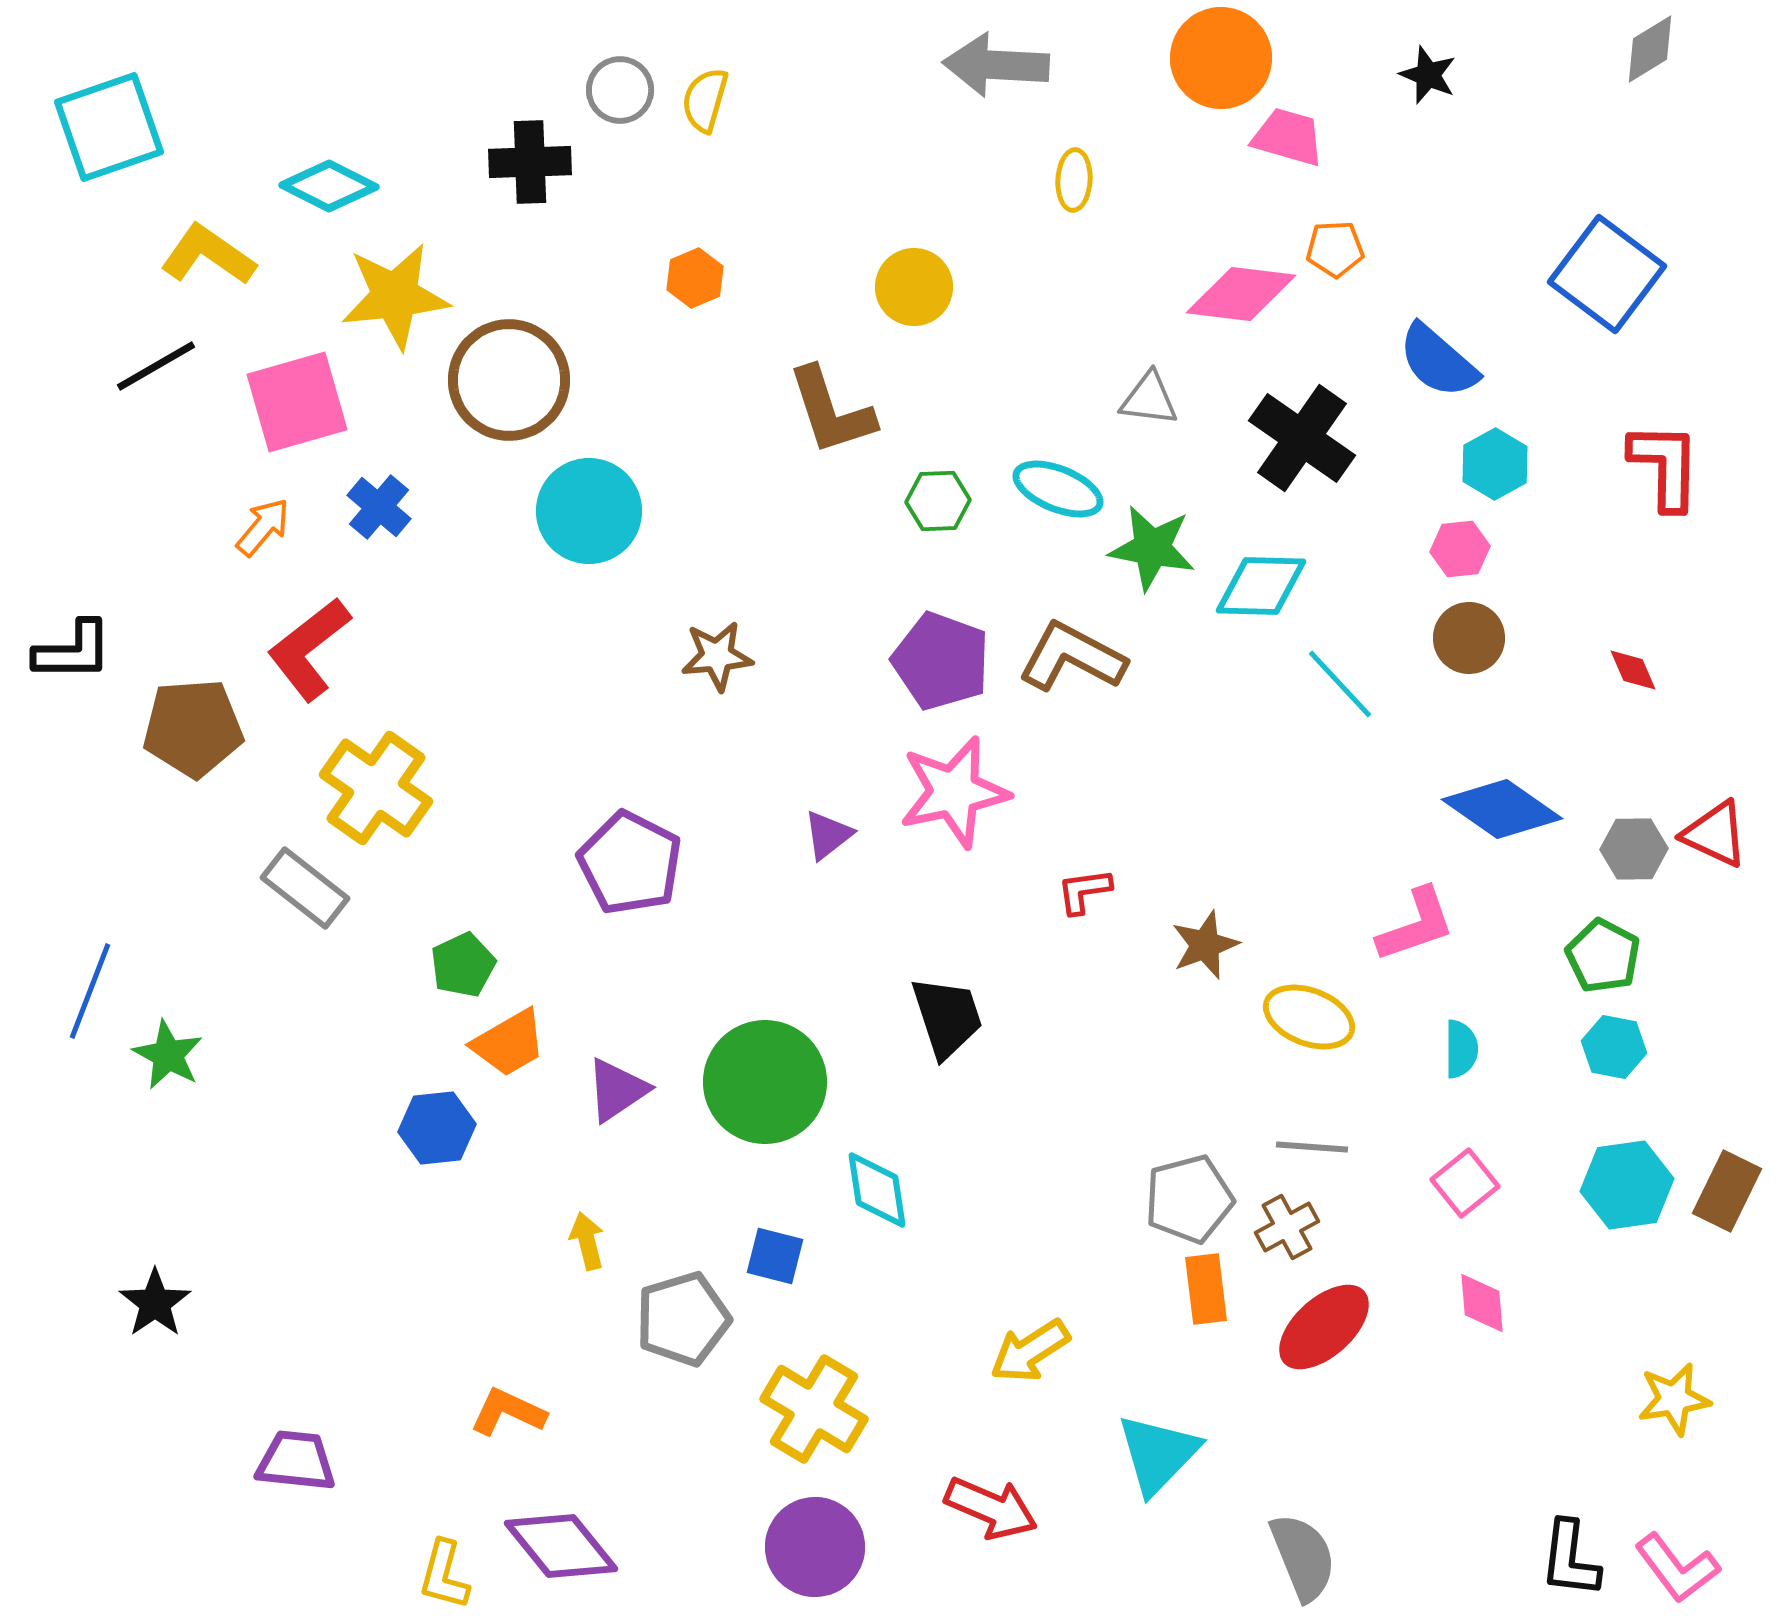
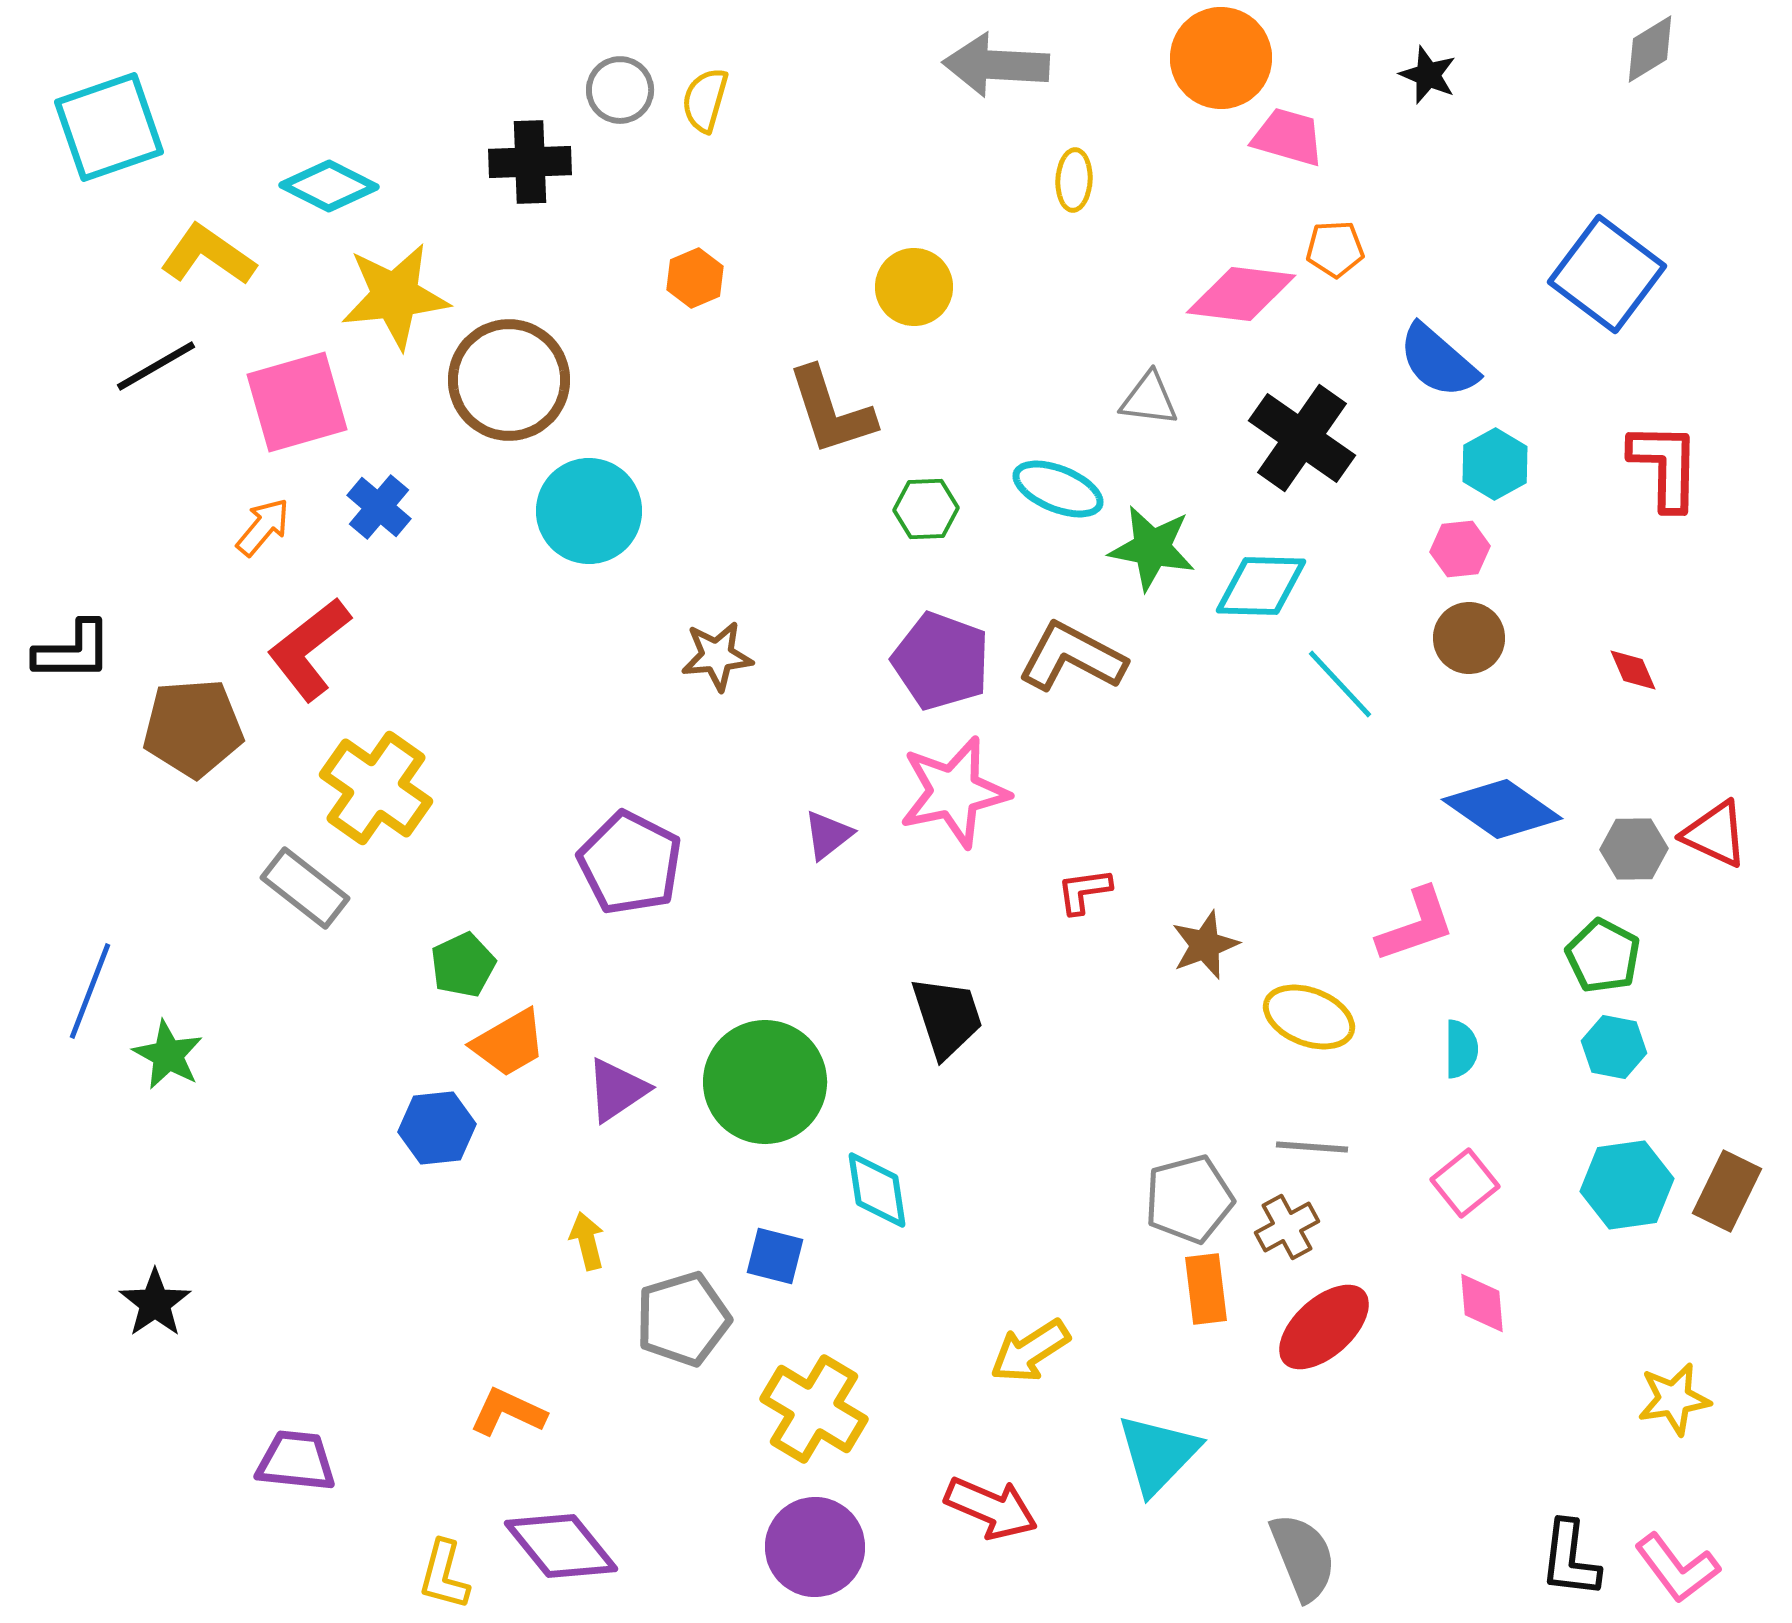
green hexagon at (938, 501): moved 12 px left, 8 px down
